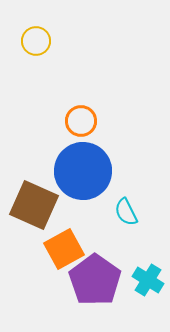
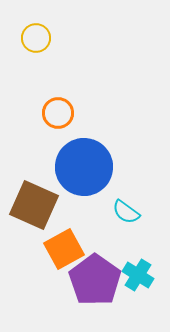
yellow circle: moved 3 px up
orange circle: moved 23 px left, 8 px up
blue circle: moved 1 px right, 4 px up
cyan semicircle: rotated 28 degrees counterclockwise
cyan cross: moved 10 px left, 5 px up
